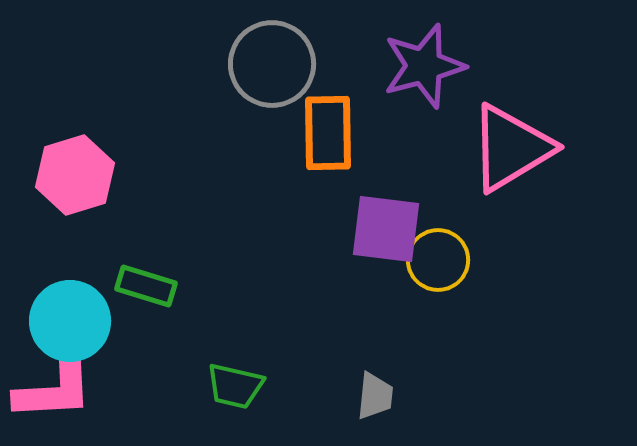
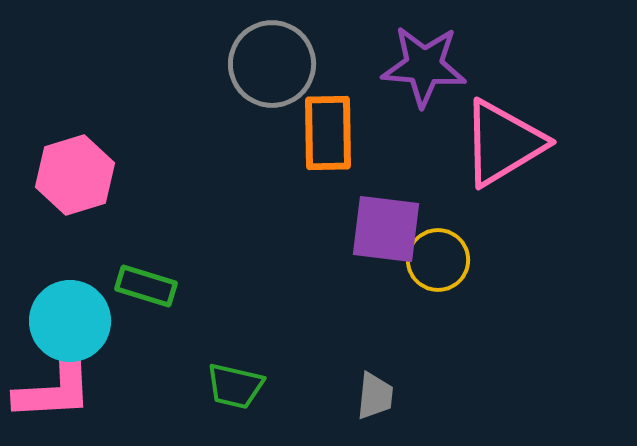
purple star: rotated 20 degrees clockwise
pink triangle: moved 8 px left, 5 px up
